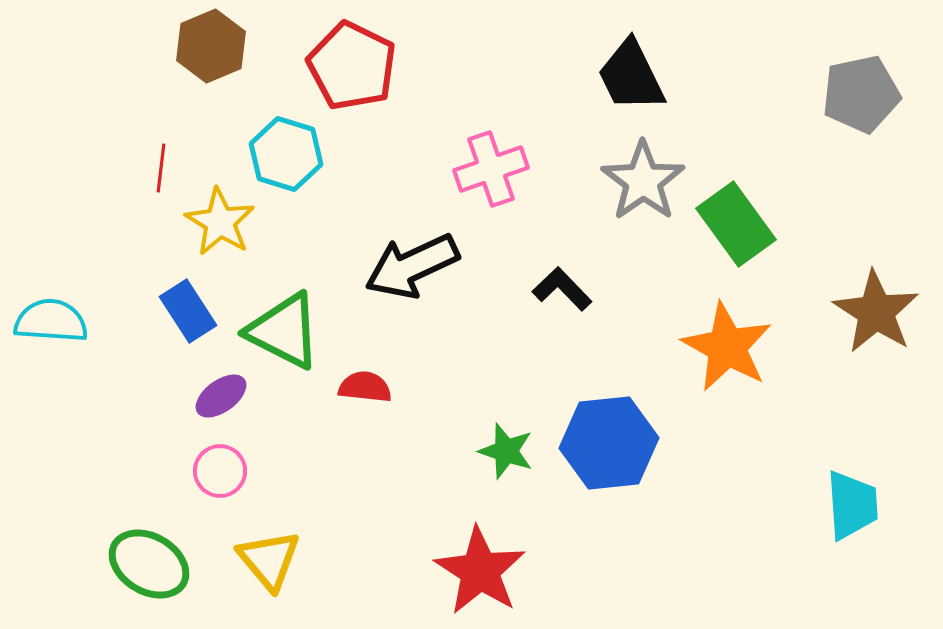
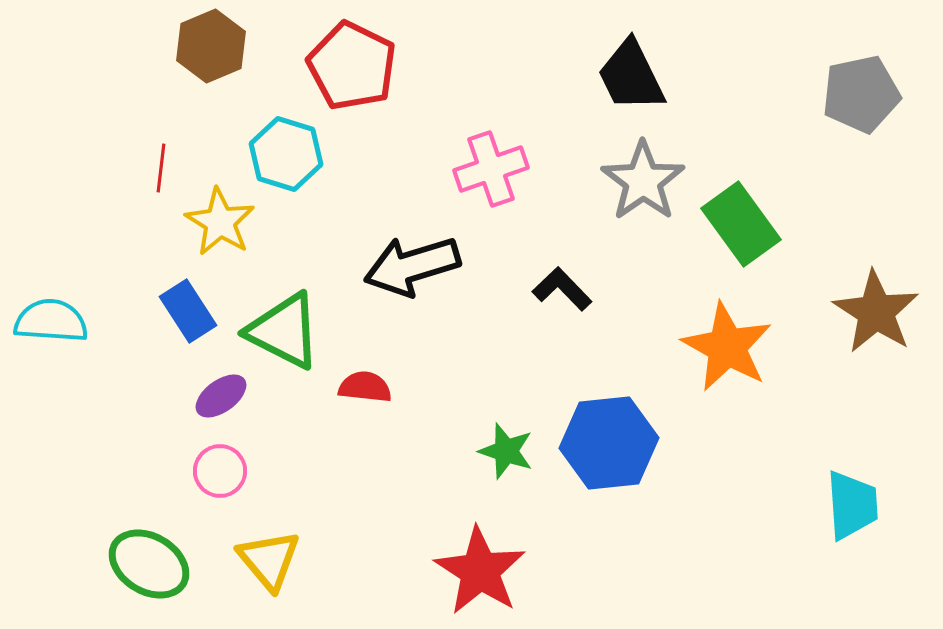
green rectangle: moved 5 px right
black arrow: rotated 8 degrees clockwise
